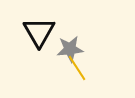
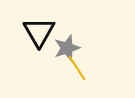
gray star: moved 3 px left, 1 px up; rotated 12 degrees counterclockwise
